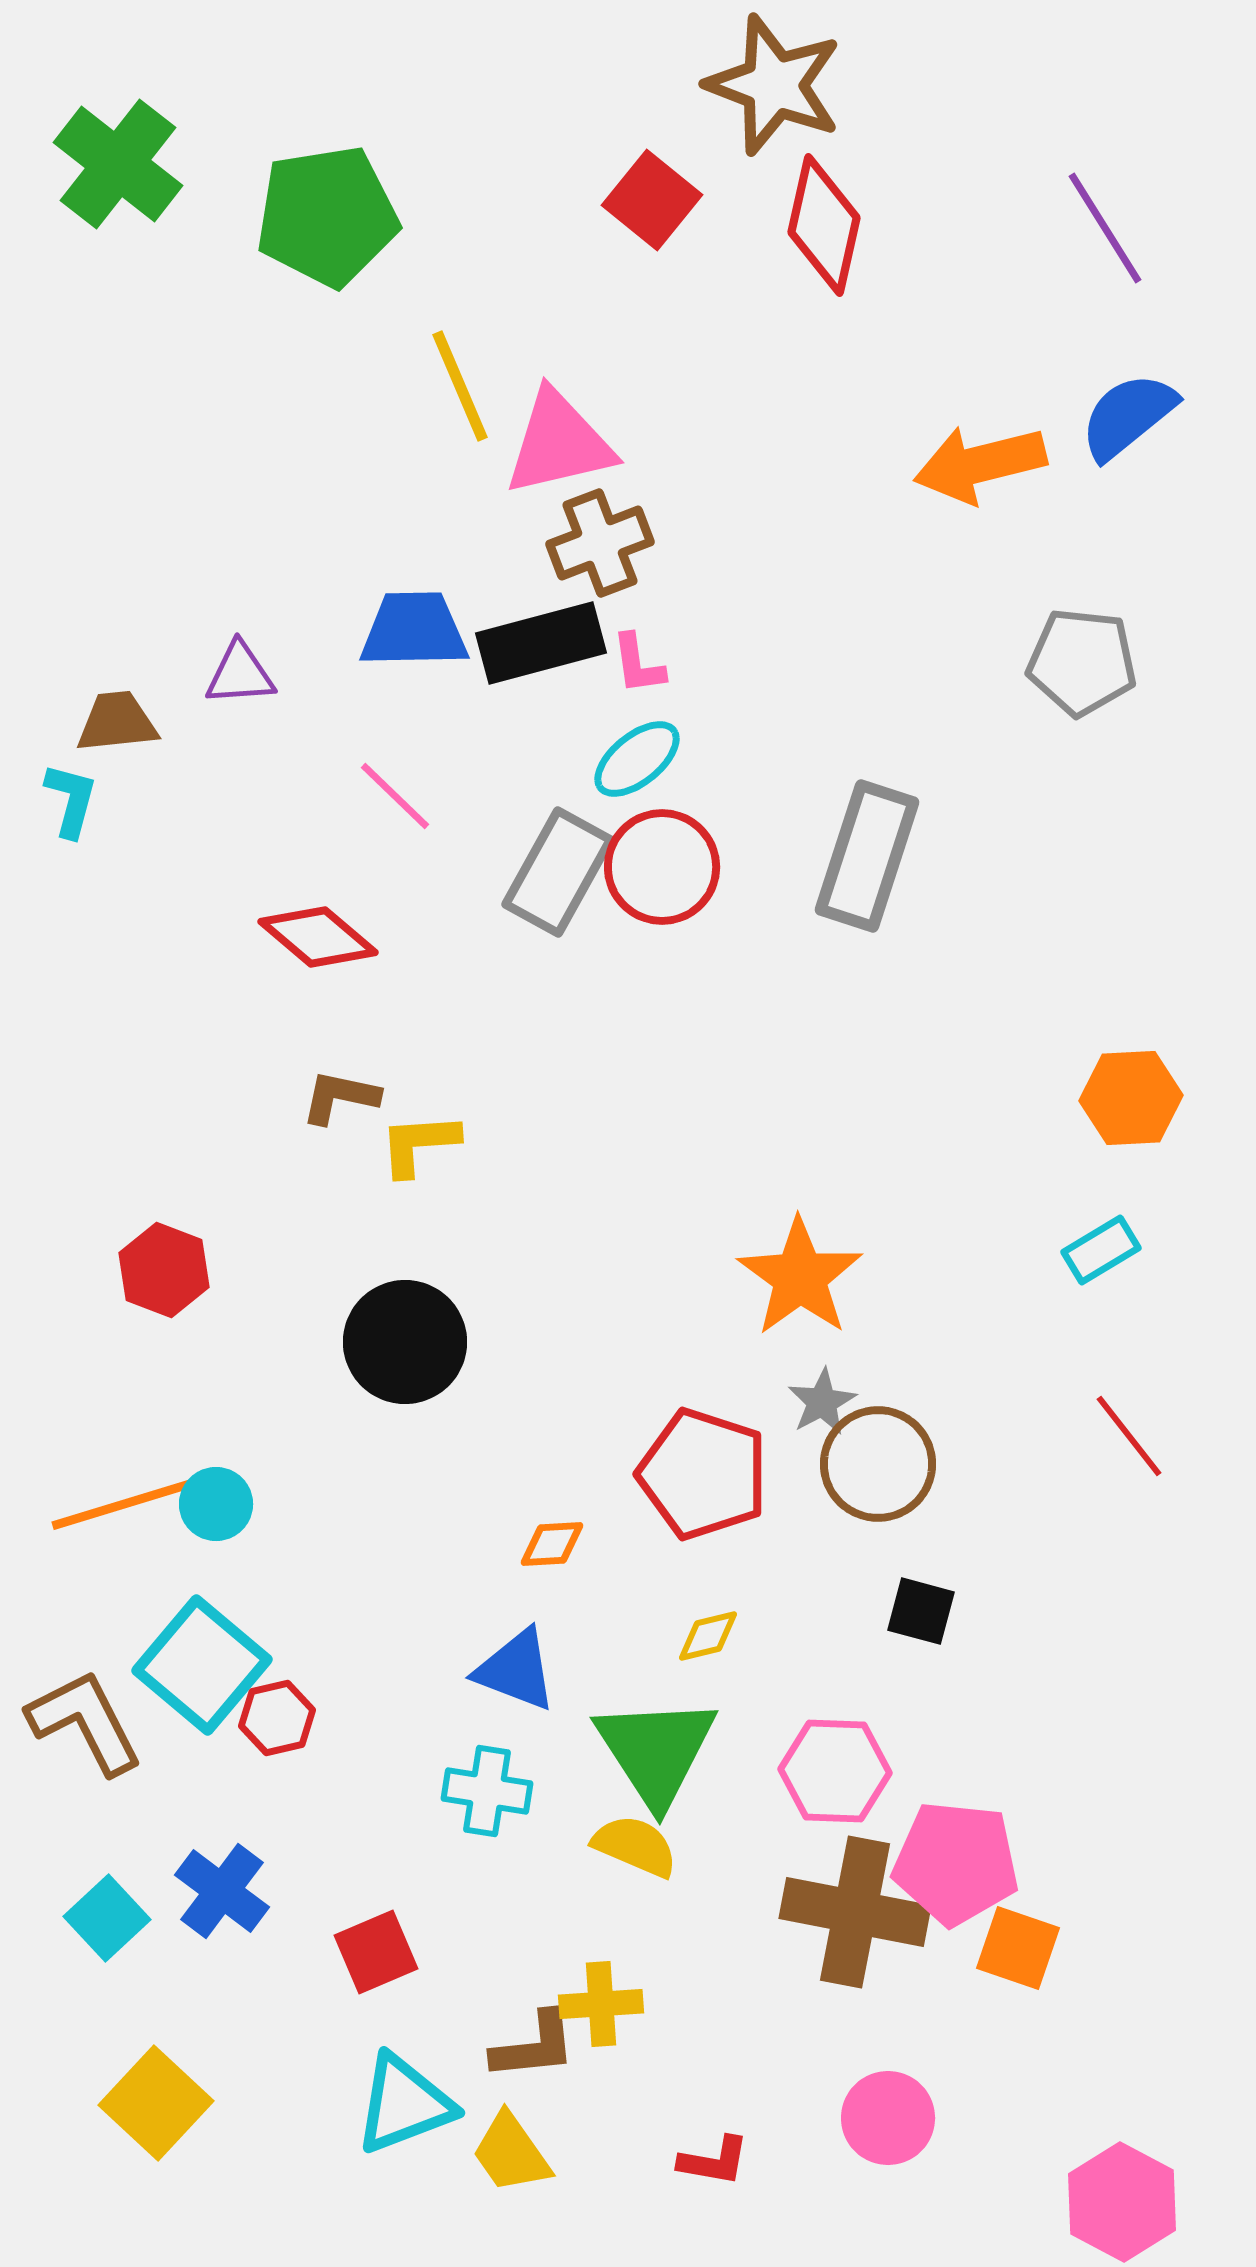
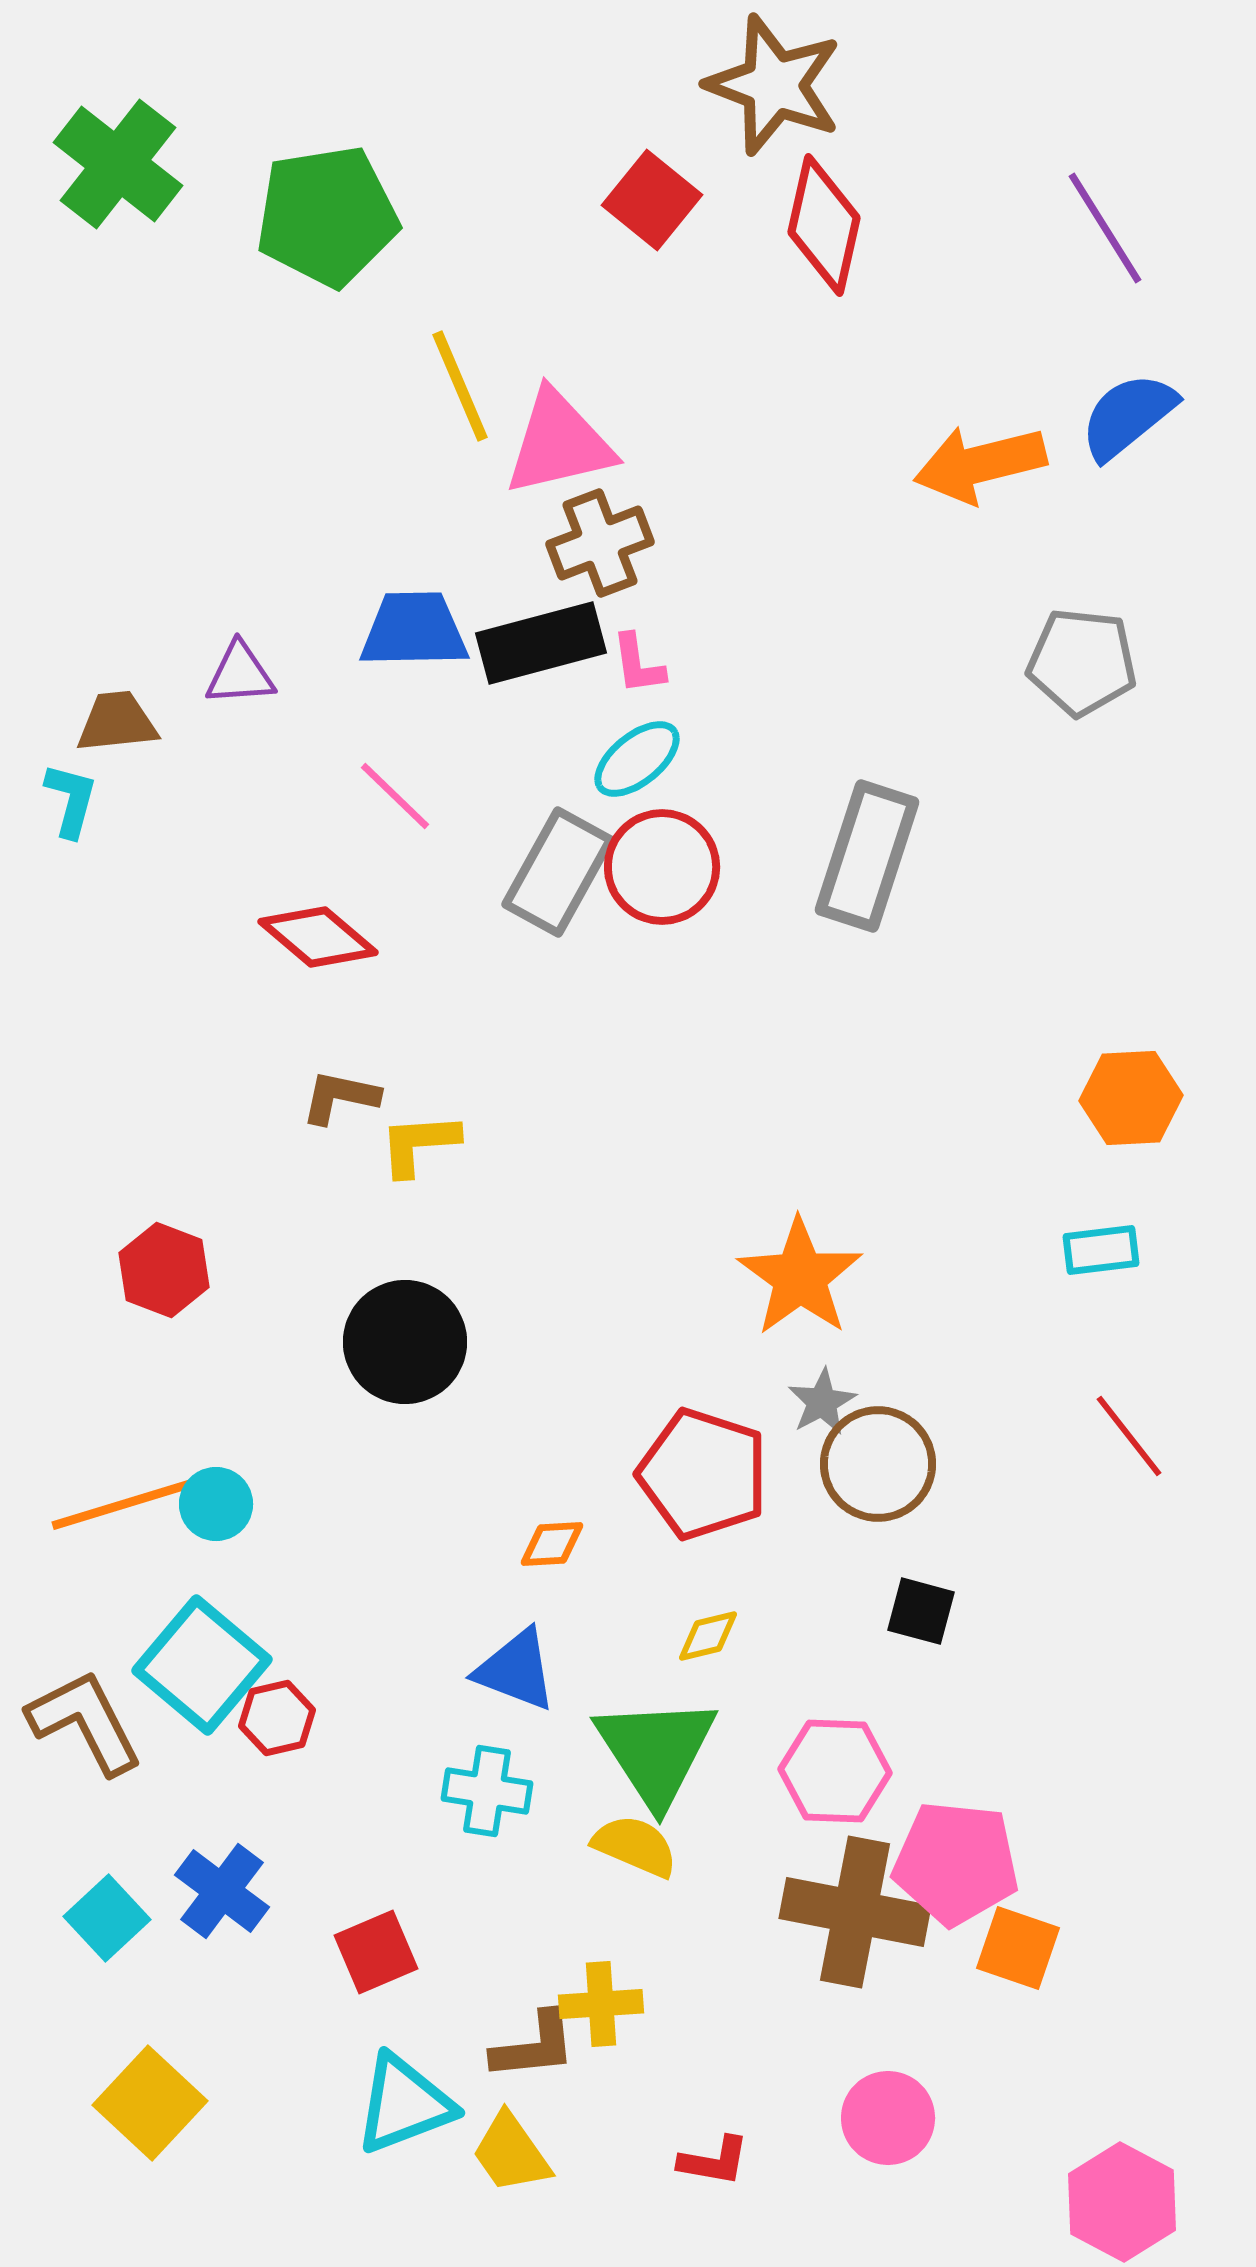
cyan rectangle at (1101, 1250): rotated 24 degrees clockwise
yellow square at (156, 2103): moved 6 px left
